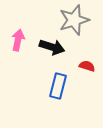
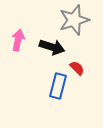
red semicircle: moved 10 px left, 2 px down; rotated 28 degrees clockwise
